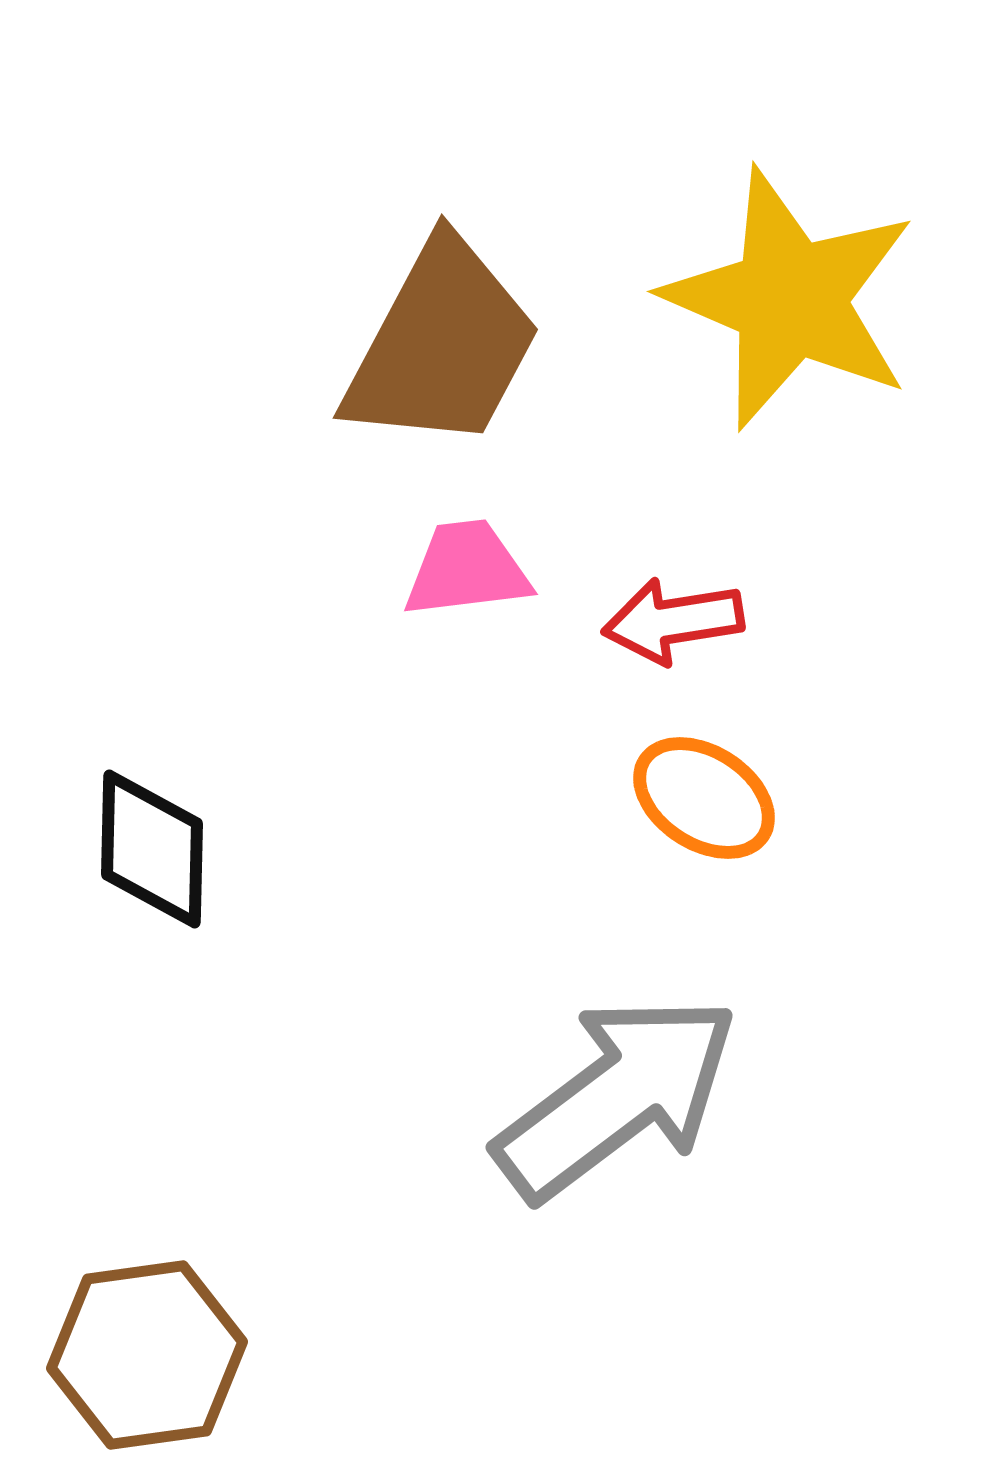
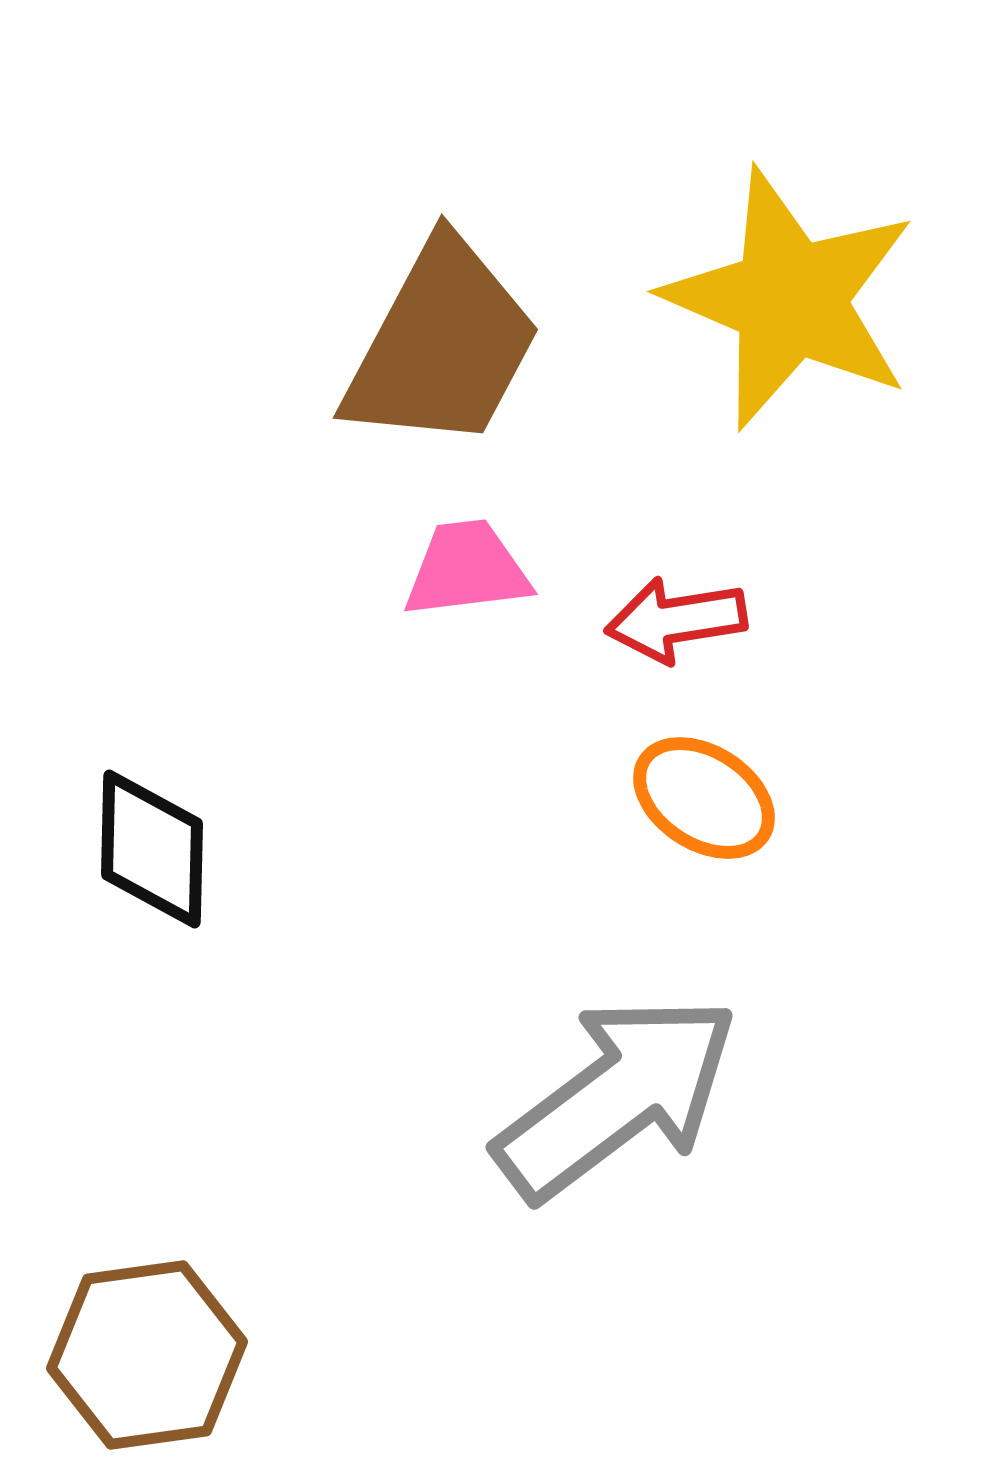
red arrow: moved 3 px right, 1 px up
